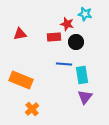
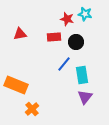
red star: moved 5 px up
blue line: rotated 56 degrees counterclockwise
orange rectangle: moved 5 px left, 5 px down
